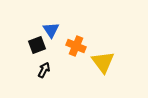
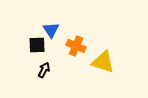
black square: rotated 18 degrees clockwise
yellow triangle: rotated 35 degrees counterclockwise
